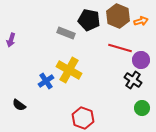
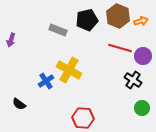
black pentagon: moved 2 px left; rotated 25 degrees counterclockwise
gray rectangle: moved 8 px left, 3 px up
purple circle: moved 2 px right, 4 px up
black semicircle: moved 1 px up
red hexagon: rotated 15 degrees counterclockwise
